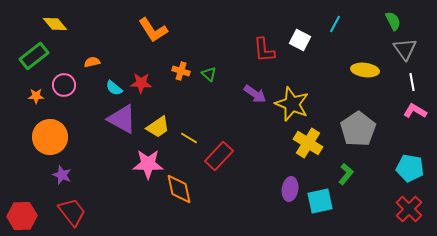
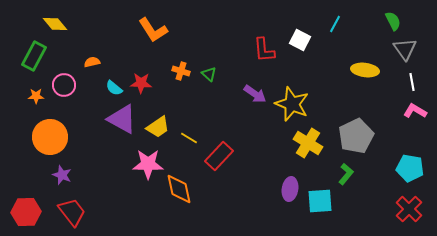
green rectangle: rotated 24 degrees counterclockwise
gray pentagon: moved 2 px left, 7 px down; rotated 8 degrees clockwise
cyan square: rotated 8 degrees clockwise
red hexagon: moved 4 px right, 4 px up
